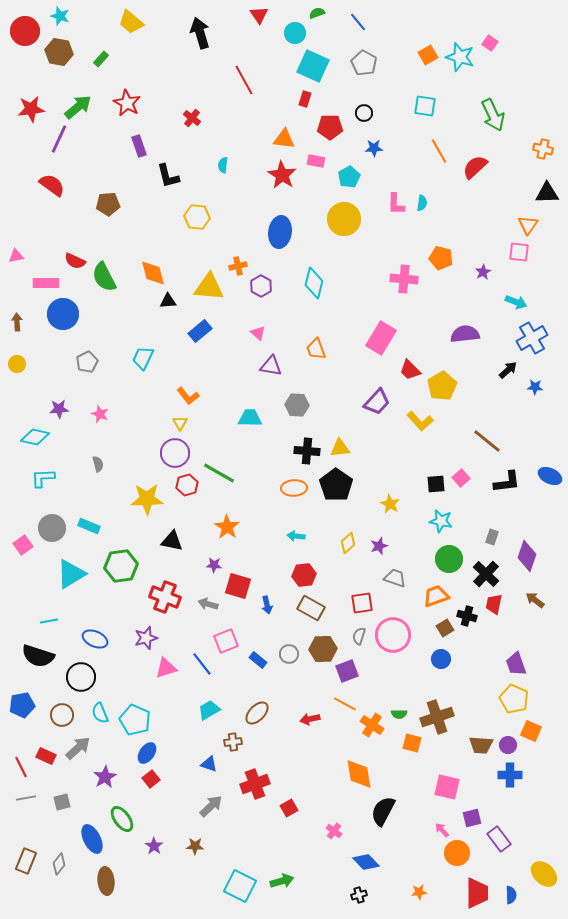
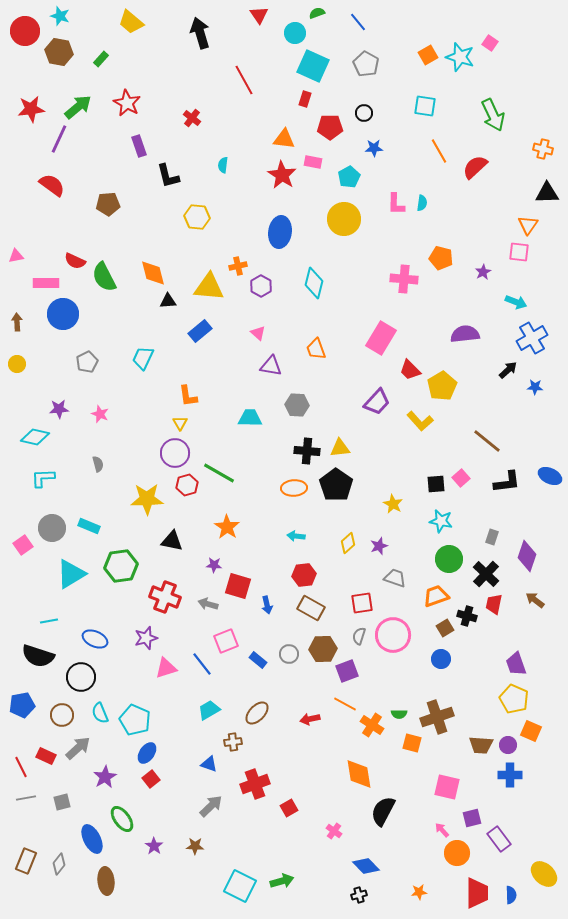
gray pentagon at (364, 63): moved 2 px right, 1 px down
pink rectangle at (316, 161): moved 3 px left, 1 px down
orange L-shape at (188, 396): rotated 30 degrees clockwise
yellow star at (390, 504): moved 3 px right
blue diamond at (366, 862): moved 4 px down
